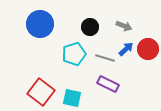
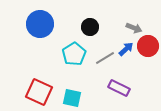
gray arrow: moved 10 px right, 2 px down
red circle: moved 3 px up
cyan pentagon: rotated 15 degrees counterclockwise
gray line: rotated 48 degrees counterclockwise
purple rectangle: moved 11 px right, 4 px down
red square: moved 2 px left; rotated 12 degrees counterclockwise
